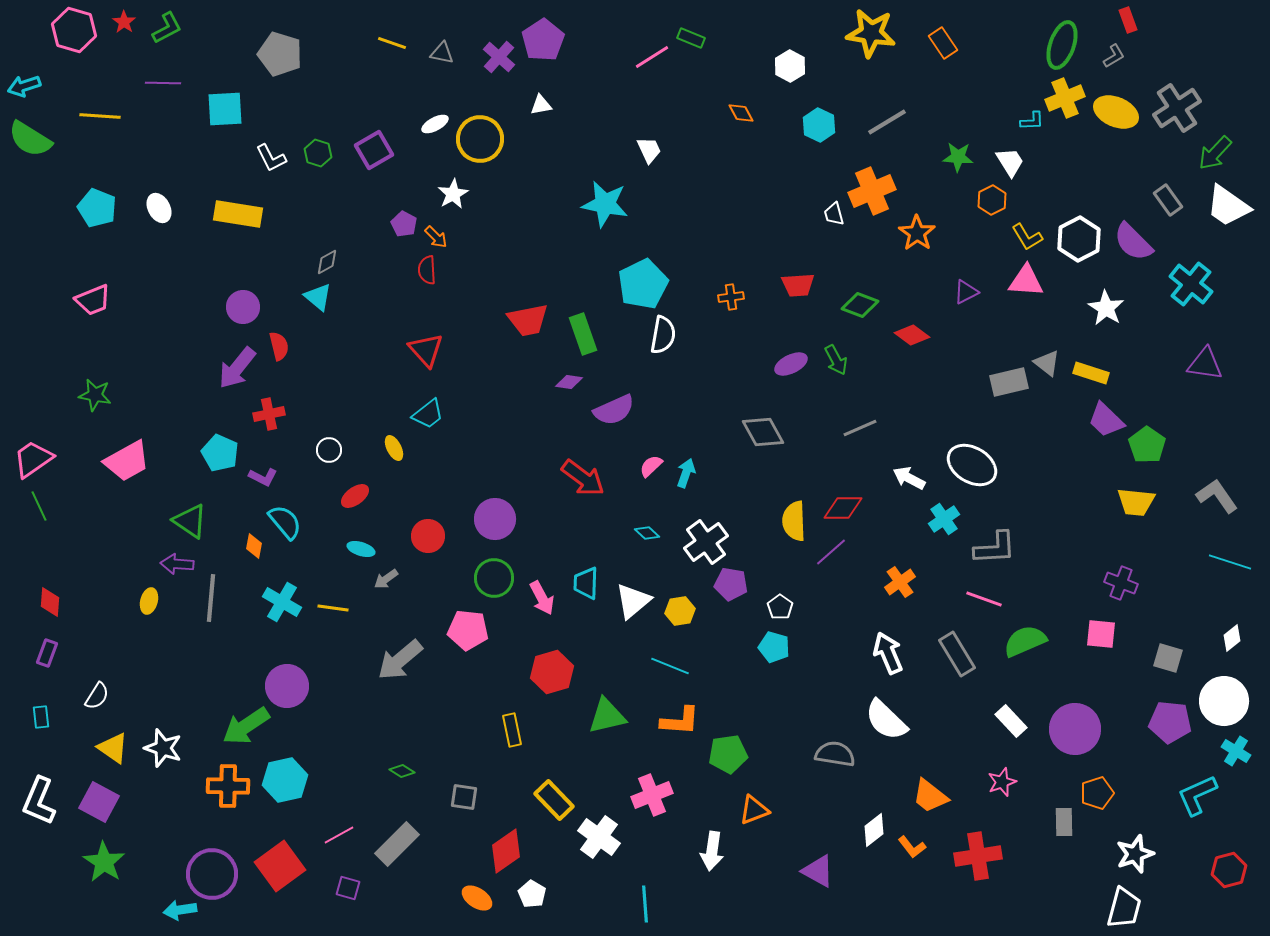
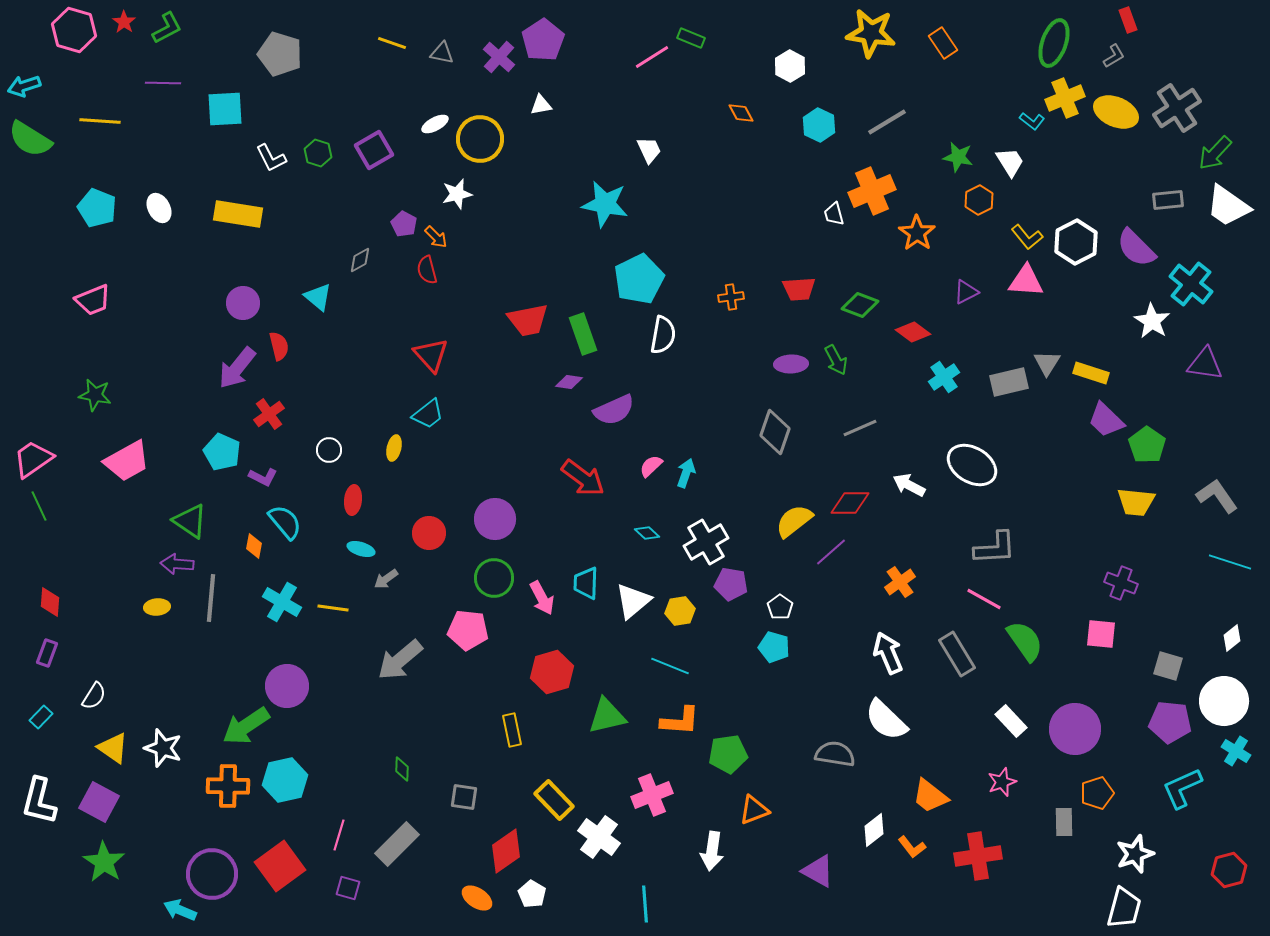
green ellipse at (1062, 45): moved 8 px left, 2 px up
yellow line at (100, 116): moved 5 px down
cyan L-shape at (1032, 121): rotated 40 degrees clockwise
green star at (958, 157): rotated 8 degrees clockwise
white star at (453, 194): moved 4 px right; rotated 16 degrees clockwise
orange hexagon at (992, 200): moved 13 px left
gray rectangle at (1168, 200): rotated 60 degrees counterclockwise
yellow L-shape at (1027, 237): rotated 8 degrees counterclockwise
white hexagon at (1079, 239): moved 3 px left, 3 px down
purple semicircle at (1133, 242): moved 3 px right, 6 px down
gray diamond at (327, 262): moved 33 px right, 2 px up
red semicircle at (427, 270): rotated 12 degrees counterclockwise
cyan pentagon at (643, 284): moved 4 px left, 5 px up
red trapezoid at (798, 285): moved 1 px right, 4 px down
purple circle at (243, 307): moved 4 px up
white star at (1106, 308): moved 46 px right, 13 px down
red diamond at (912, 335): moved 1 px right, 3 px up
red triangle at (426, 350): moved 5 px right, 5 px down
gray triangle at (1047, 363): rotated 24 degrees clockwise
purple ellipse at (791, 364): rotated 24 degrees clockwise
red cross at (269, 414): rotated 24 degrees counterclockwise
gray diamond at (763, 432): moved 12 px right; rotated 48 degrees clockwise
yellow ellipse at (394, 448): rotated 40 degrees clockwise
cyan pentagon at (220, 453): moved 2 px right, 1 px up
white arrow at (909, 478): moved 7 px down
red ellipse at (355, 496): moved 2 px left, 4 px down; rotated 48 degrees counterclockwise
red diamond at (843, 508): moved 7 px right, 5 px up
cyan cross at (944, 519): moved 142 px up
yellow semicircle at (794, 521): rotated 54 degrees clockwise
red circle at (428, 536): moved 1 px right, 3 px up
white cross at (706, 542): rotated 6 degrees clockwise
pink line at (984, 599): rotated 9 degrees clockwise
yellow ellipse at (149, 601): moved 8 px right, 6 px down; rotated 70 degrees clockwise
green semicircle at (1025, 641): rotated 78 degrees clockwise
gray square at (1168, 658): moved 8 px down
white semicircle at (97, 696): moved 3 px left
cyan rectangle at (41, 717): rotated 50 degrees clockwise
green diamond at (402, 771): moved 2 px up; rotated 60 degrees clockwise
cyan L-shape at (1197, 795): moved 15 px left, 7 px up
white L-shape at (39, 801): rotated 9 degrees counterclockwise
pink line at (339, 835): rotated 44 degrees counterclockwise
cyan arrow at (180, 910): rotated 32 degrees clockwise
